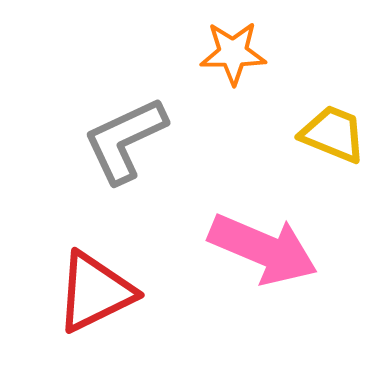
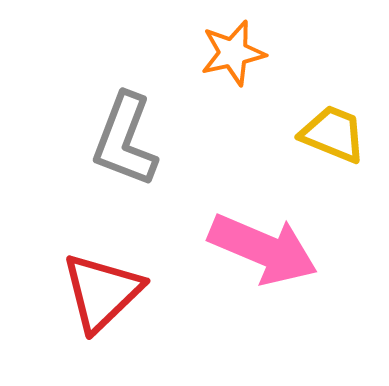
orange star: rotated 12 degrees counterclockwise
gray L-shape: rotated 44 degrees counterclockwise
red triangle: moved 7 px right; rotated 18 degrees counterclockwise
